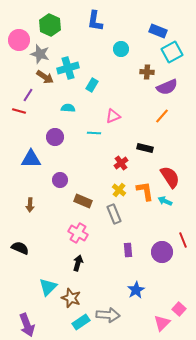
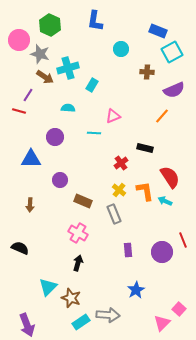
purple semicircle at (167, 87): moved 7 px right, 3 px down
